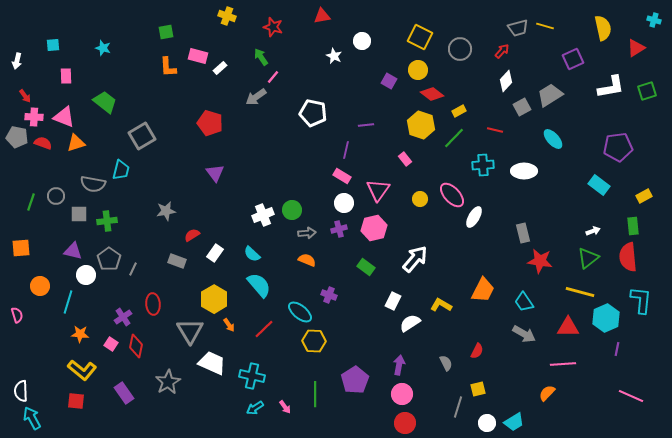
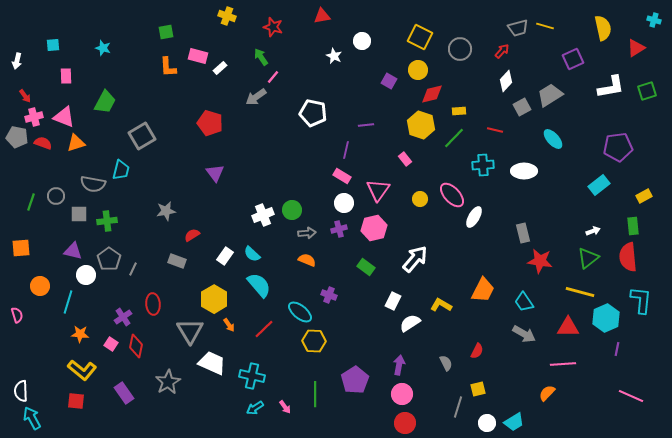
red diamond at (432, 94): rotated 50 degrees counterclockwise
green trapezoid at (105, 102): rotated 80 degrees clockwise
yellow rectangle at (459, 111): rotated 24 degrees clockwise
pink cross at (34, 117): rotated 18 degrees counterclockwise
cyan rectangle at (599, 185): rotated 75 degrees counterclockwise
white rectangle at (215, 253): moved 10 px right, 3 px down
